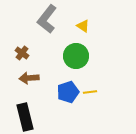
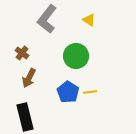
yellow triangle: moved 6 px right, 6 px up
brown arrow: rotated 60 degrees counterclockwise
blue pentagon: rotated 20 degrees counterclockwise
